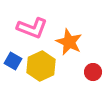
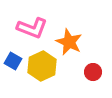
yellow hexagon: moved 1 px right
